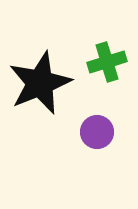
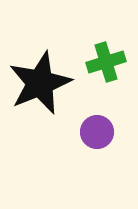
green cross: moved 1 px left
